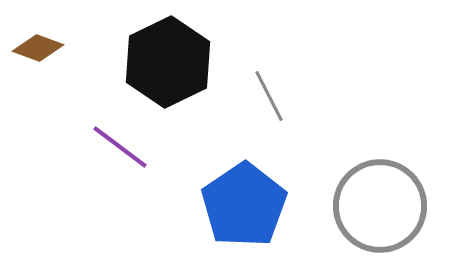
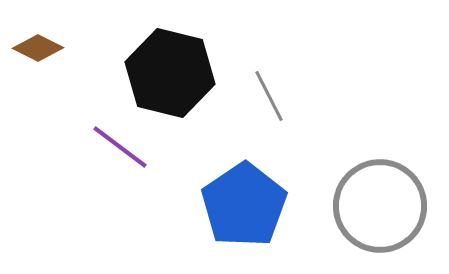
brown diamond: rotated 6 degrees clockwise
black hexagon: moved 2 px right, 11 px down; rotated 20 degrees counterclockwise
